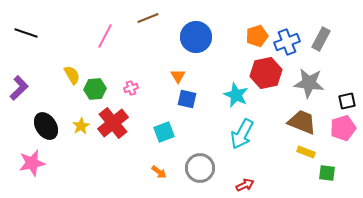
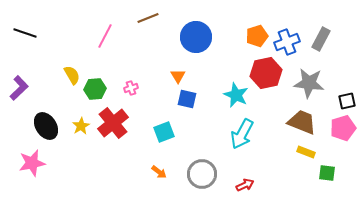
black line: moved 1 px left
gray circle: moved 2 px right, 6 px down
